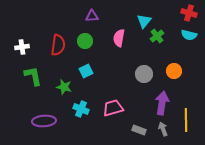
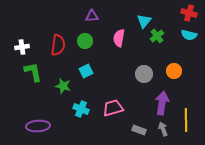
green L-shape: moved 4 px up
green star: moved 1 px left, 1 px up
purple ellipse: moved 6 px left, 5 px down
